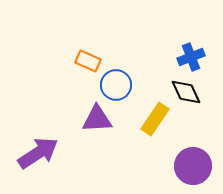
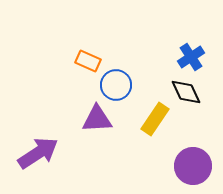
blue cross: rotated 12 degrees counterclockwise
